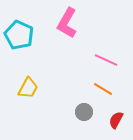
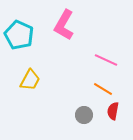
pink L-shape: moved 3 px left, 2 px down
yellow trapezoid: moved 2 px right, 8 px up
gray circle: moved 3 px down
red semicircle: moved 3 px left, 9 px up; rotated 18 degrees counterclockwise
